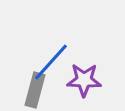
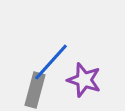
purple star: rotated 16 degrees clockwise
